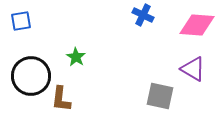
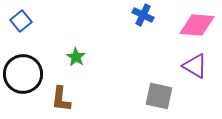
blue square: rotated 30 degrees counterclockwise
purple triangle: moved 2 px right, 3 px up
black circle: moved 8 px left, 2 px up
gray square: moved 1 px left
